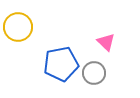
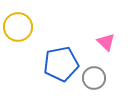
gray circle: moved 5 px down
